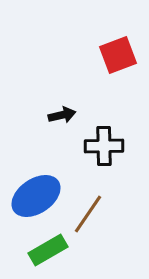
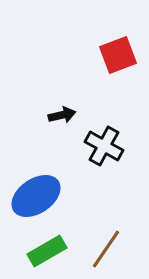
black cross: rotated 30 degrees clockwise
brown line: moved 18 px right, 35 px down
green rectangle: moved 1 px left, 1 px down
